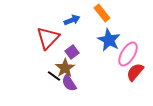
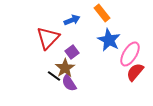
pink ellipse: moved 2 px right
